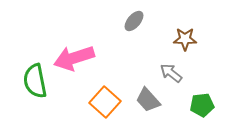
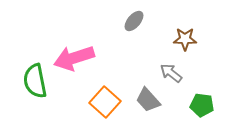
green pentagon: rotated 15 degrees clockwise
